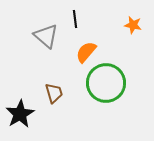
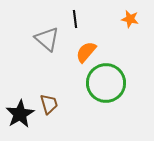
orange star: moved 3 px left, 6 px up
gray triangle: moved 1 px right, 3 px down
brown trapezoid: moved 5 px left, 11 px down
